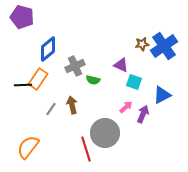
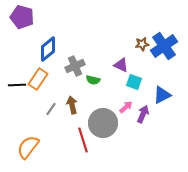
black line: moved 6 px left
gray circle: moved 2 px left, 10 px up
red line: moved 3 px left, 9 px up
